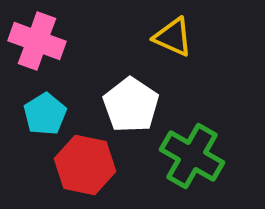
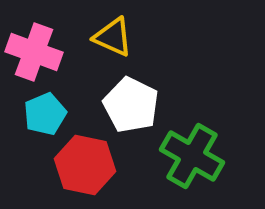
yellow triangle: moved 60 px left
pink cross: moved 3 px left, 11 px down
white pentagon: rotated 8 degrees counterclockwise
cyan pentagon: rotated 9 degrees clockwise
